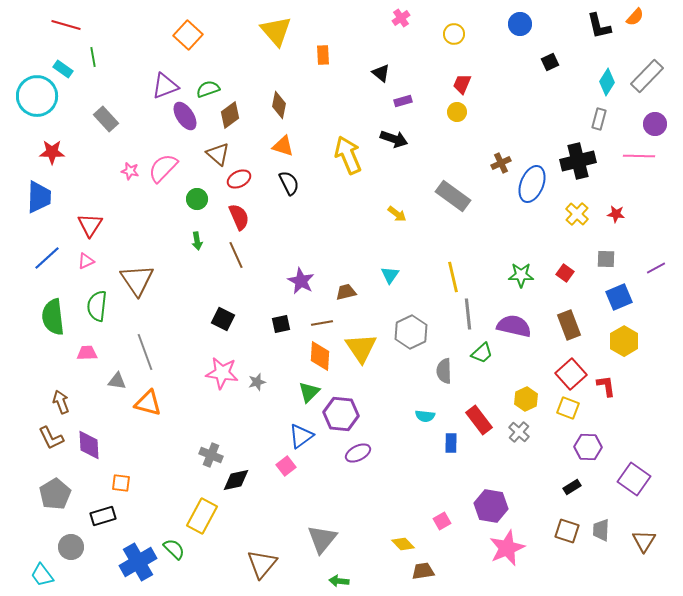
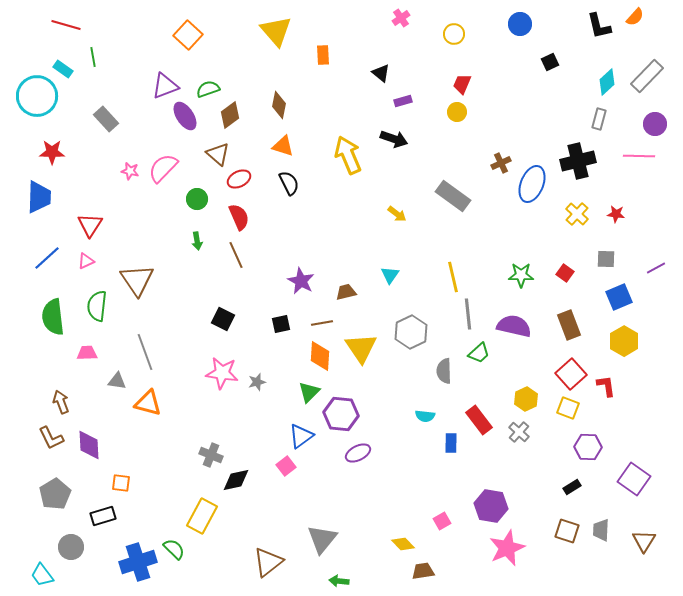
cyan diamond at (607, 82): rotated 16 degrees clockwise
green trapezoid at (482, 353): moved 3 px left
blue cross at (138, 562): rotated 12 degrees clockwise
brown triangle at (262, 564): moved 6 px right, 2 px up; rotated 12 degrees clockwise
